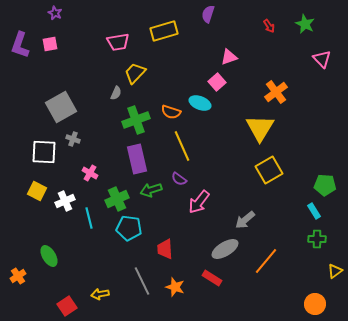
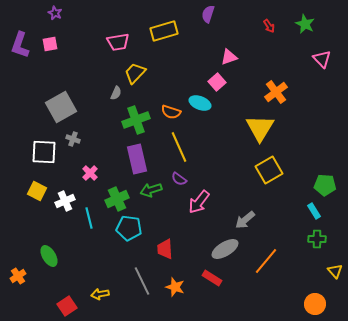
yellow line at (182, 146): moved 3 px left, 1 px down
pink cross at (90, 173): rotated 14 degrees clockwise
yellow triangle at (335, 271): rotated 35 degrees counterclockwise
